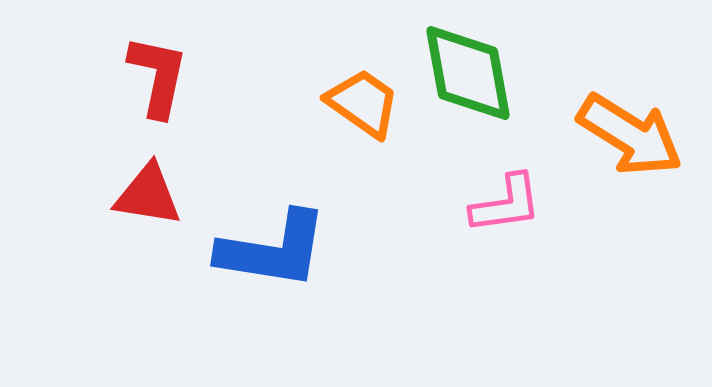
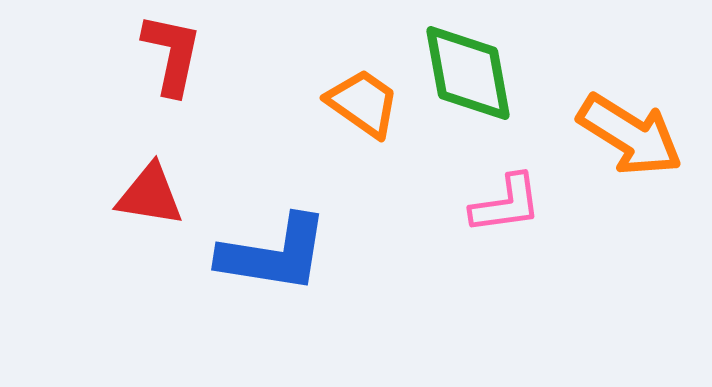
red L-shape: moved 14 px right, 22 px up
red triangle: moved 2 px right
blue L-shape: moved 1 px right, 4 px down
